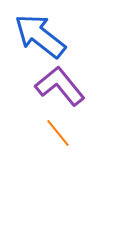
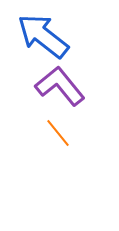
blue arrow: moved 3 px right
